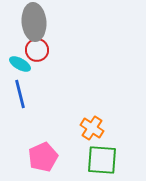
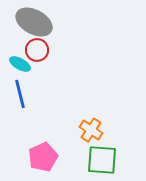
gray ellipse: rotated 57 degrees counterclockwise
orange cross: moved 1 px left, 2 px down
